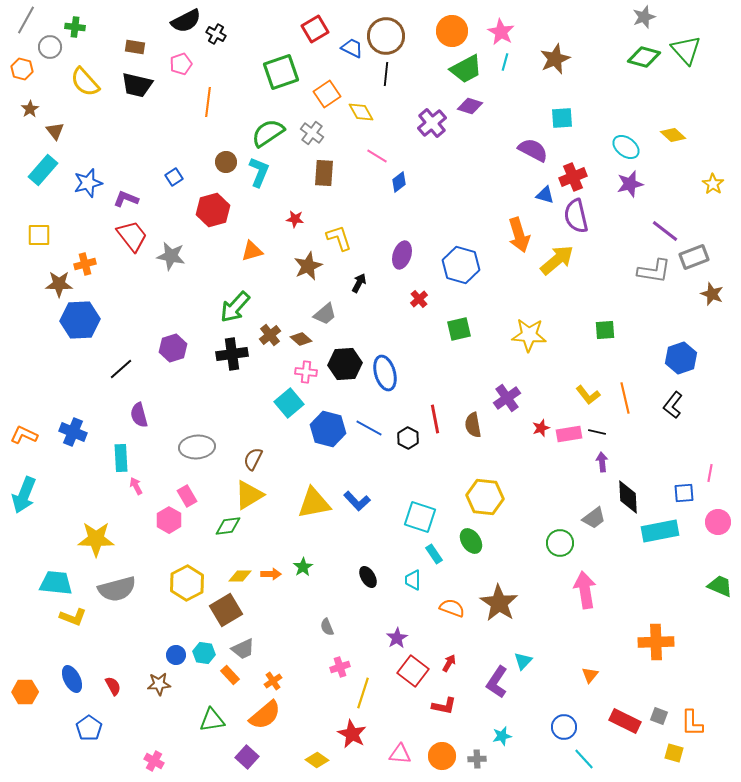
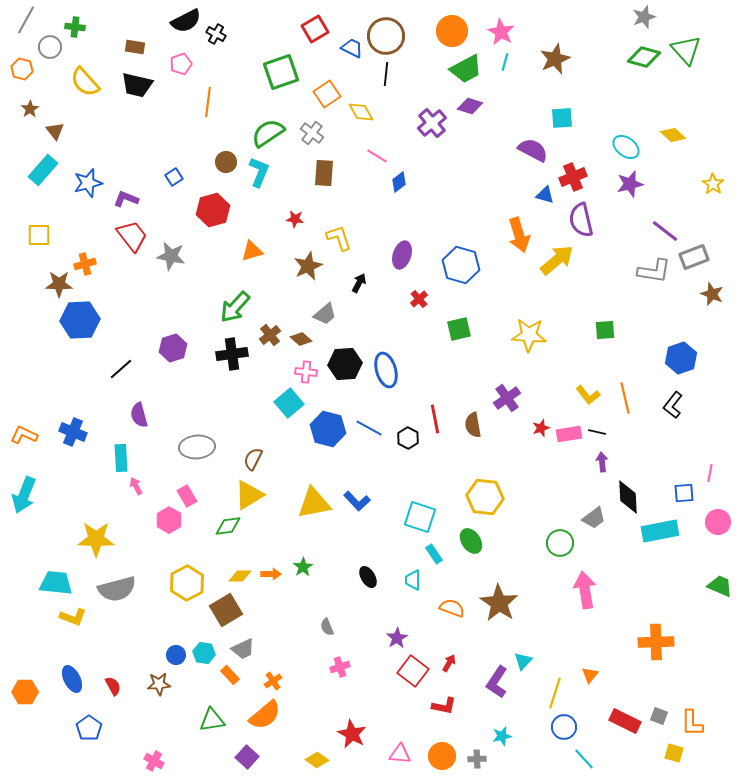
purple semicircle at (576, 216): moved 5 px right, 4 px down
blue ellipse at (385, 373): moved 1 px right, 3 px up
yellow line at (363, 693): moved 192 px right
